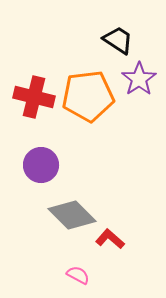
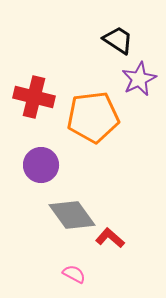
purple star: rotated 8 degrees clockwise
orange pentagon: moved 5 px right, 21 px down
gray diamond: rotated 9 degrees clockwise
red L-shape: moved 1 px up
pink semicircle: moved 4 px left, 1 px up
